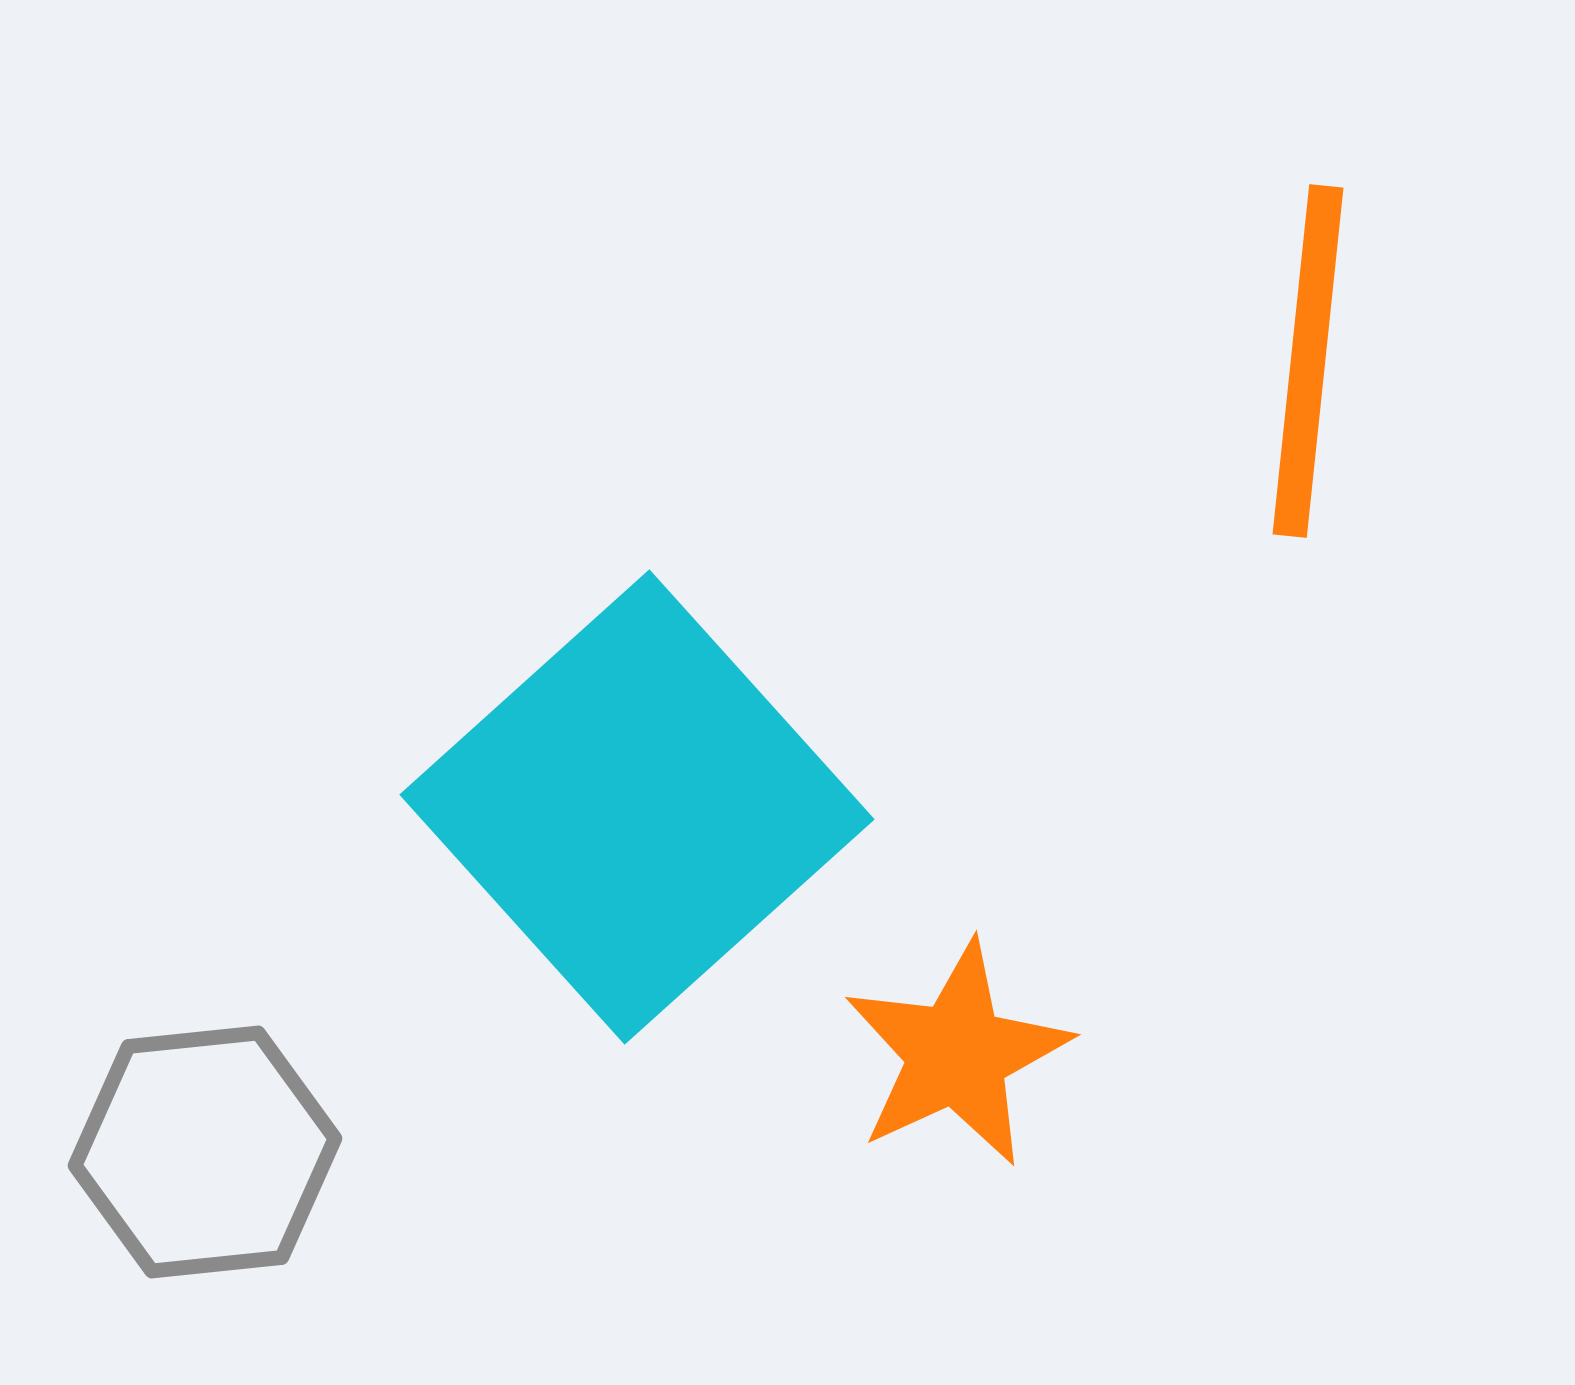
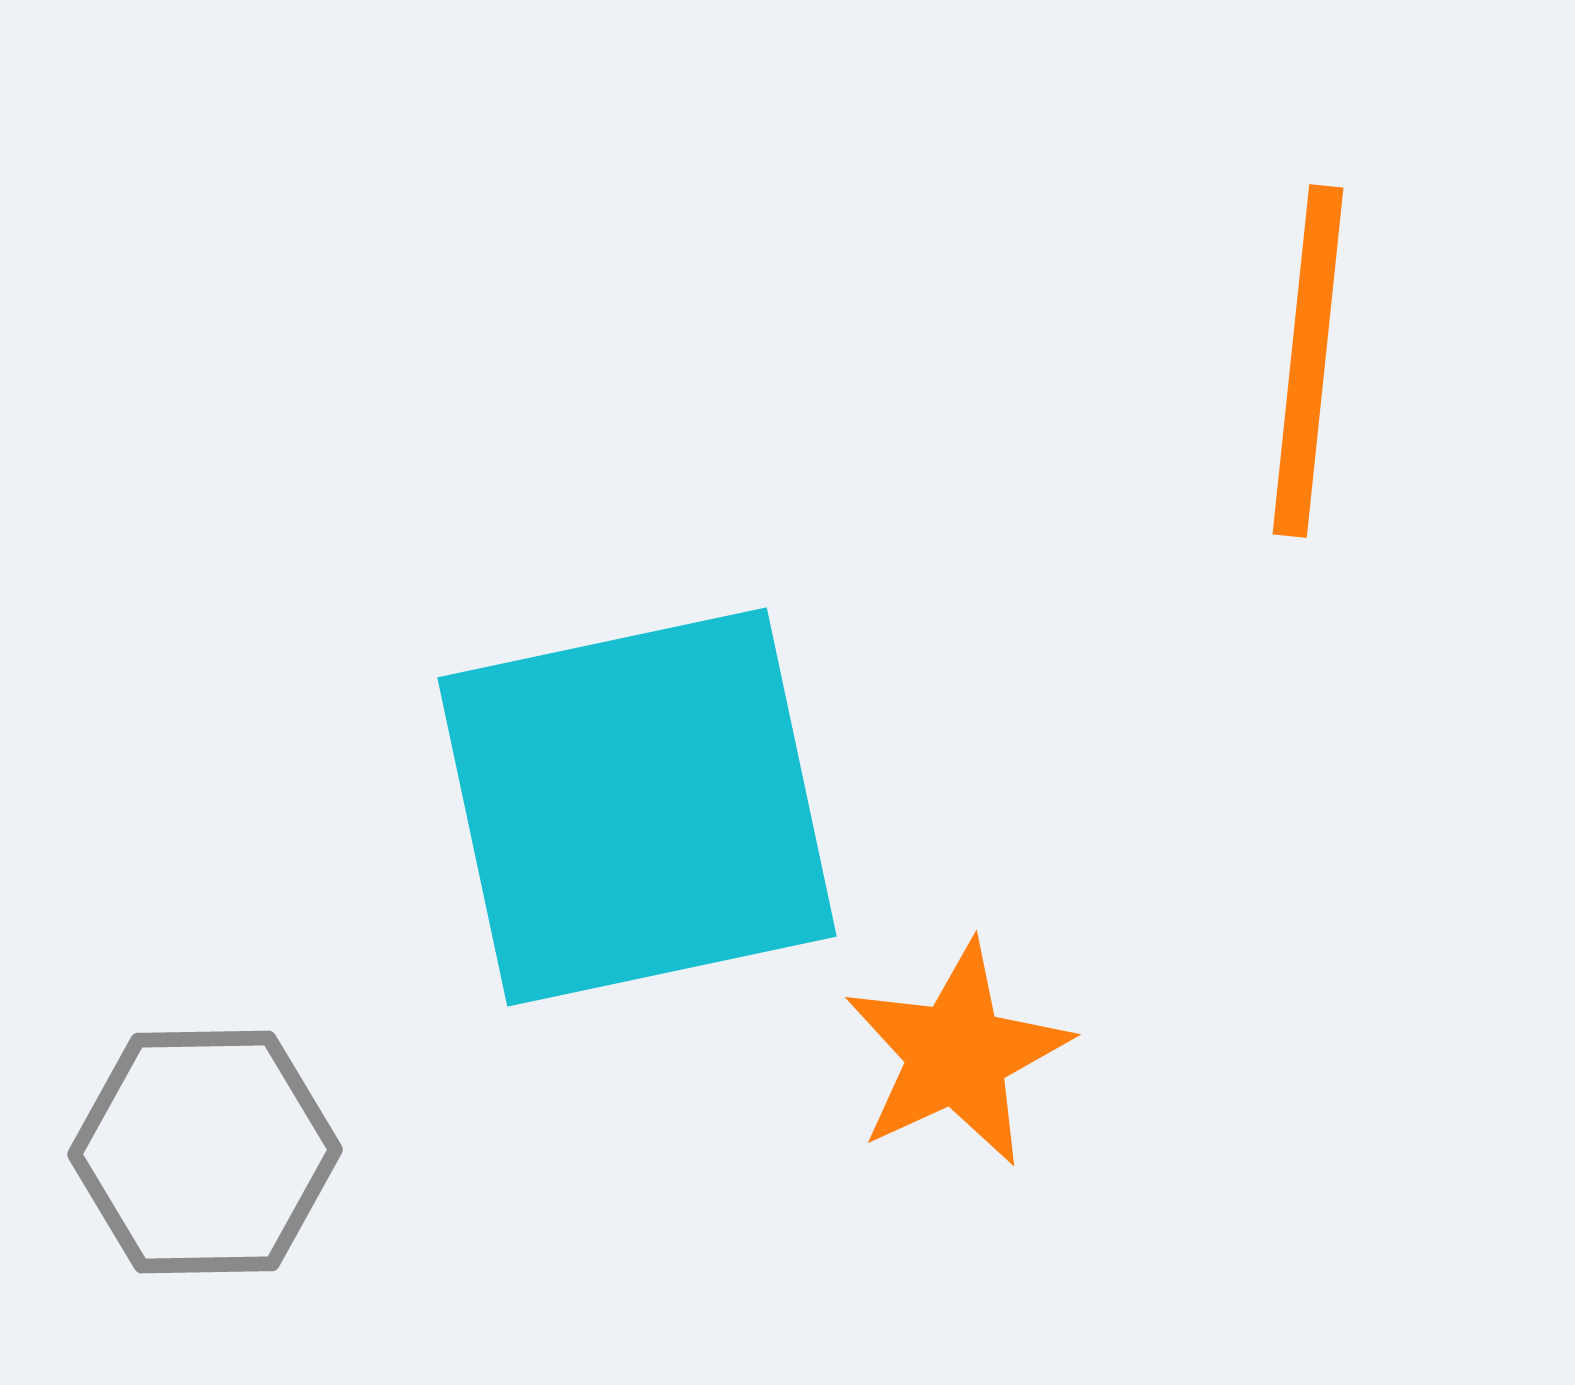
cyan square: rotated 30 degrees clockwise
gray hexagon: rotated 5 degrees clockwise
